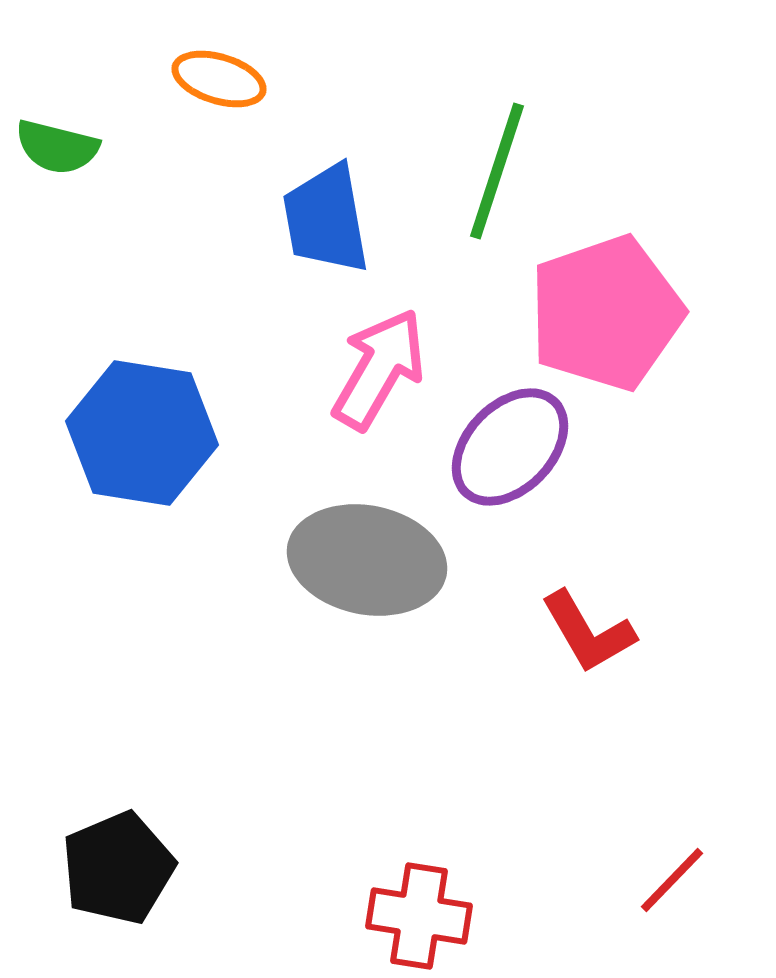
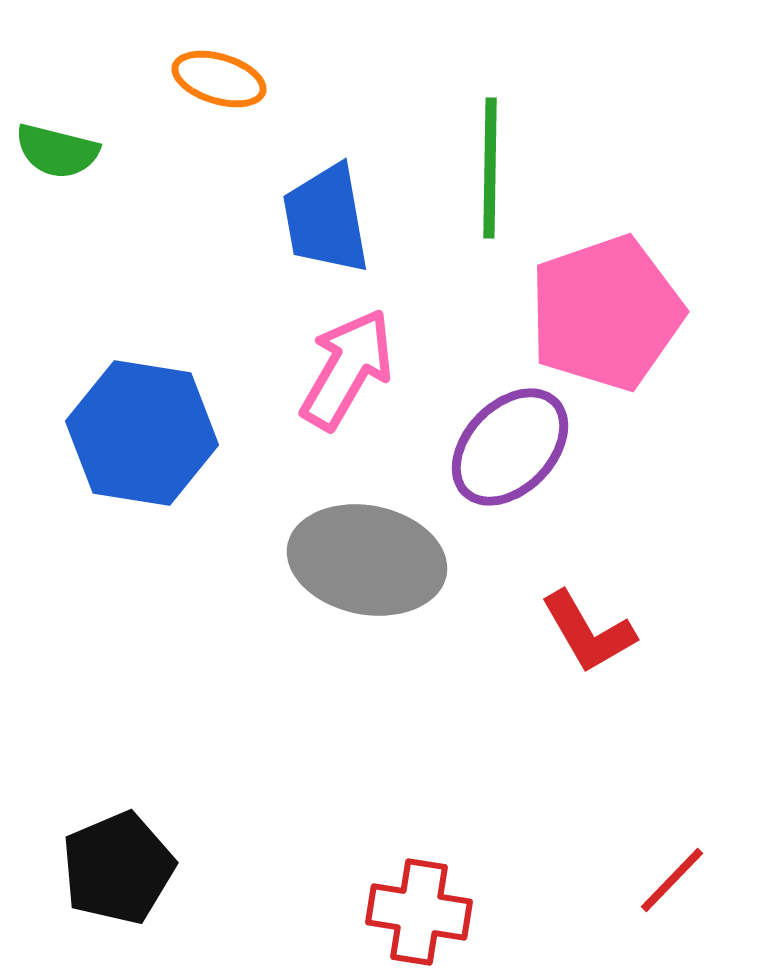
green semicircle: moved 4 px down
green line: moved 7 px left, 3 px up; rotated 17 degrees counterclockwise
pink arrow: moved 32 px left
red cross: moved 4 px up
